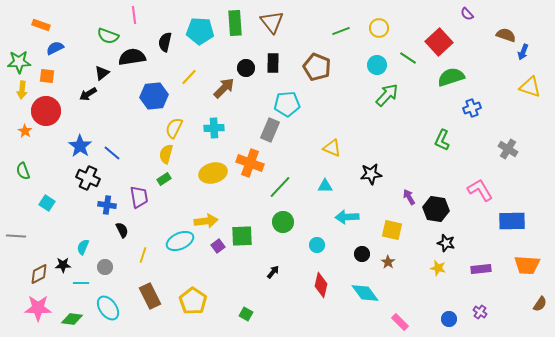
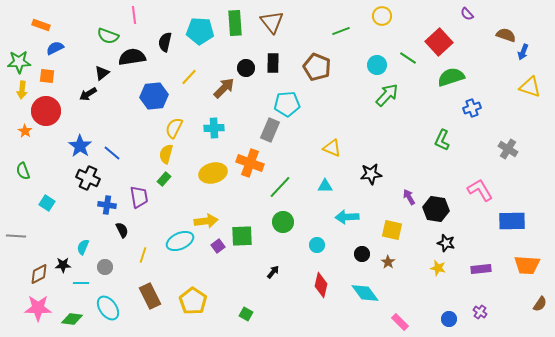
yellow circle at (379, 28): moved 3 px right, 12 px up
green rectangle at (164, 179): rotated 16 degrees counterclockwise
